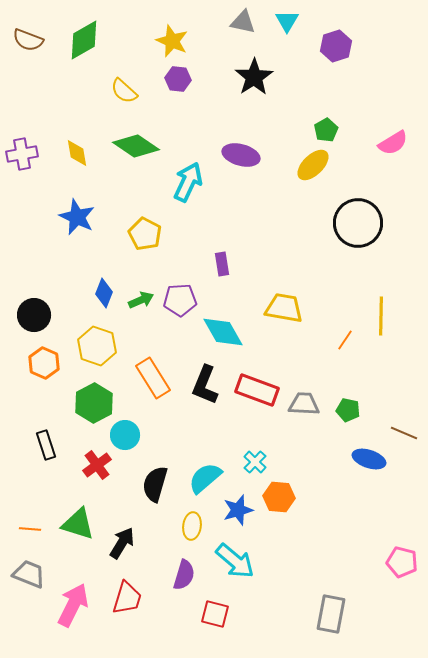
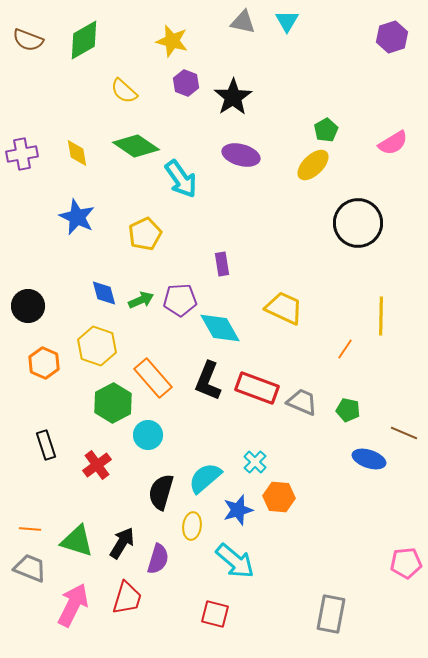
yellow star at (172, 41): rotated 8 degrees counterclockwise
purple hexagon at (336, 46): moved 56 px right, 9 px up
black star at (254, 77): moved 21 px left, 20 px down
purple hexagon at (178, 79): moved 8 px right, 4 px down; rotated 15 degrees clockwise
cyan arrow at (188, 182): moved 7 px left, 3 px up; rotated 120 degrees clockwise
yellow pentagon at (145, 234): rotated 20 degrees clockwise
blue diamond at (104, 293): rotated 36 degrees counterclockwise
yellow trapezoid at (284, 308): rotated 15 degrees clockwise
black circle at (34, 315): moved 6 px left, 9 px up
cyan diamond at (223, 332): moved 3 px left, 4 px up
orange line at (345, 340): moved 9 px down
orange rectangle at (153, 378): rotated 9 degrees counterclockwise
black L-shape at (205, 385): moved 3 px right, 4 px up
red rectangle at (257, 390): moved 2 px up
green hexagon at (94, 403): moved 19 px right
gray trapezoid at (304, 404): moved 2 px left, 2 px up; rotated 20 degrees clockwise
cyan circle at (125, 435): moved 23 px right
black semicircle at (155, 484): moved 6 px right, 8 px down
green triangle at (78, 524): moved 1 px left, 17 px down
pink pentagon at (402, 562): moved 4 px right, 1 px down; rotated 20 degrees counterclockwise
gray trapezoid at (29, 574): moved 1 px right, 6 px up
purple semicircle at (184, 575): moved 26 px left, 16 px up
